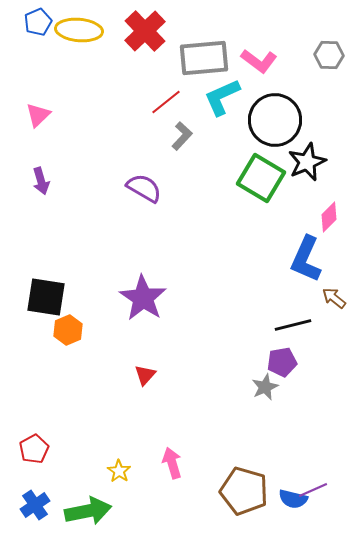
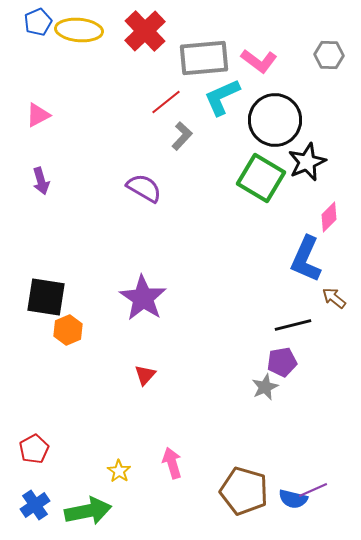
pink triangle: rotated 16 degrees clockwise
